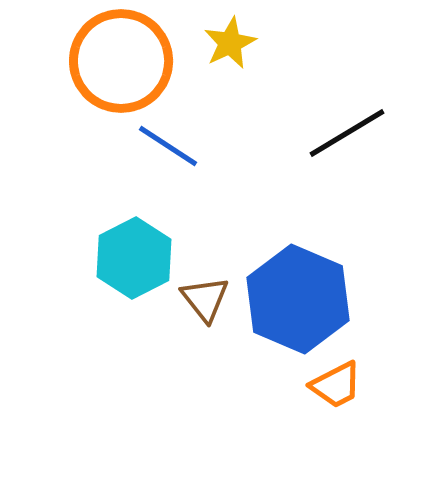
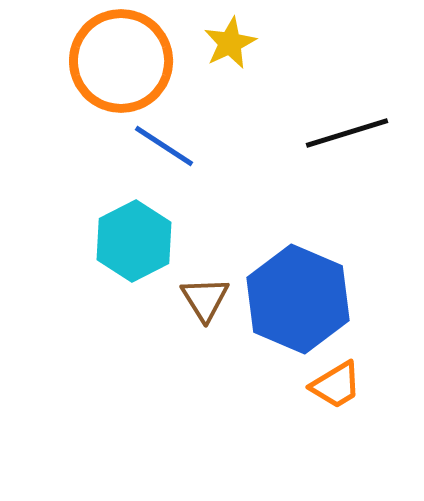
black line: rotated 14 degrees clockwise
blue line: moved 4 px left
cyan hexagon: moved 17 px up
brown triangle: rotated 6 degrees clockwise
orange trapezoid: rotated 4 degrees counterclockwise
